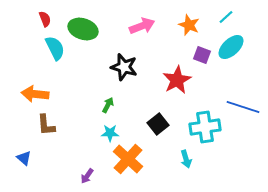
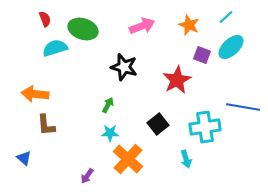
cyan semicircle: rotated 80 degrees counterclockwise
blue line: rotated 8 degrees counterclockwise
